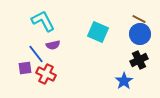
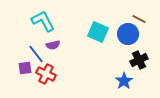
blue circle: moved 12 px left
